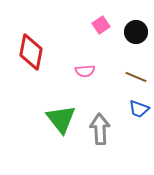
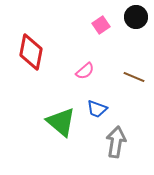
black circle: moved 15 px up
pink semicircle: rotated 36 degrees counterclockwise
brown line: moved 2 px left
blue trapezoid: moved 42 px left
green triangle: moved 3 px down; rotated 12 degrees counterclockwise
gray arrow: moved 16 px right, 13 px down; rotated 12 degrees clockwise
